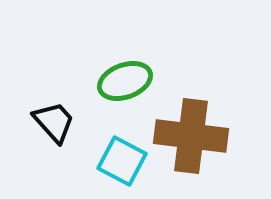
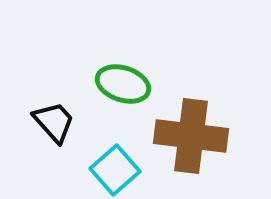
green ellipse: moved 2 px left, 3 px down; rotated 38 degrees clockwise
cyan square: moved 7 px left, 9 px down; rotated 21 degrees clockwise
